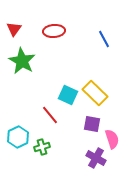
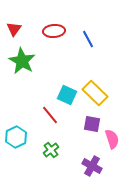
blue line: moved 16 px left
cyan square: moved 1 px left
cyan hexagon: moved 2 px left
green cross: moved 9 px right, 3 px down; rotated 21 degrees counterclockwise
purple cross: moved 4 px left, 8 px down
